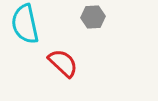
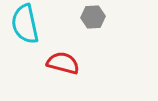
red semicircle: rotated 28 degrees counterclockwise
